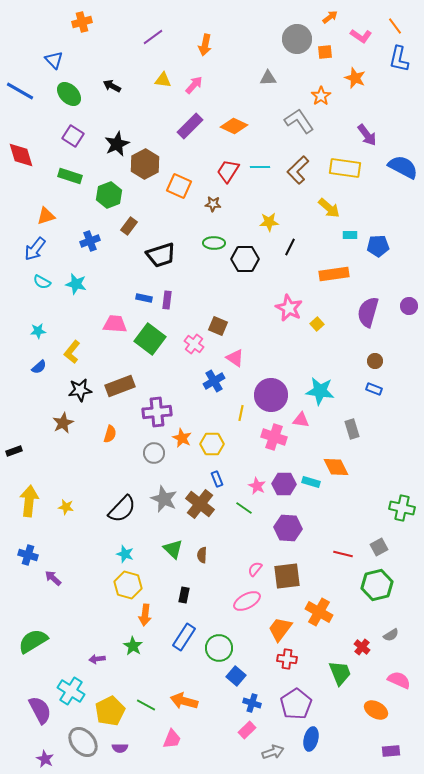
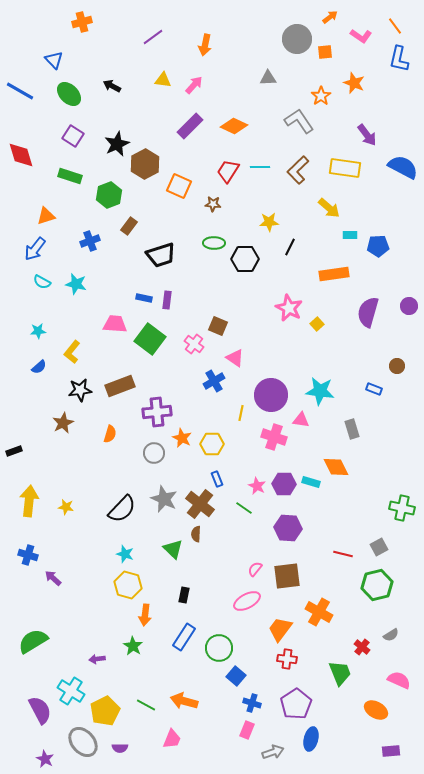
orange star at (355, 78): moved 1 px left, 5 px down
brown circle at (375, 361): moved 22 px right, 5 px down
brown semicircle at (202, 555): moved 6 px left, 21 px up
yellow pentagon at (110, 711): moved 5 px left
pink rectangle at (247, 730): rotated 24 degrees counterclockwise
